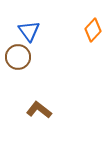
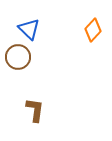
blue triangle: moved 2 px up; rotated 10 degrees counterclockwise
brown L-shape: moved 4 px left; rotated 60 degrees clockwise
